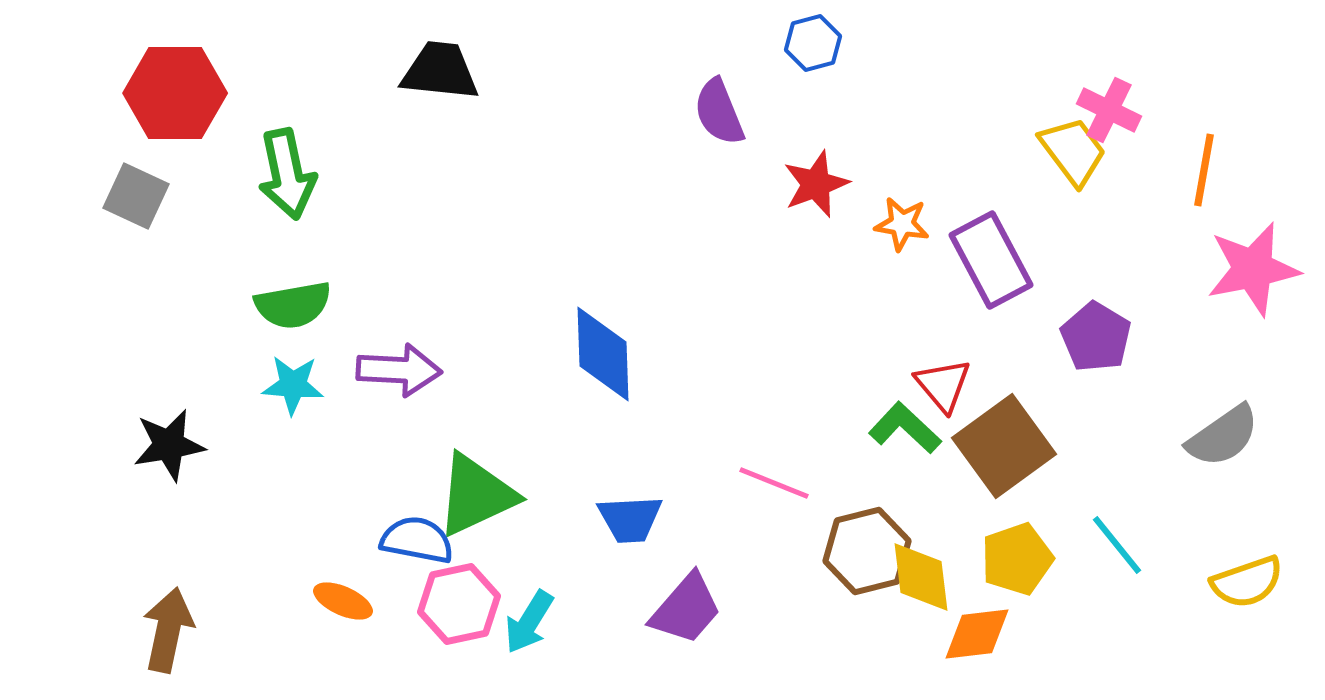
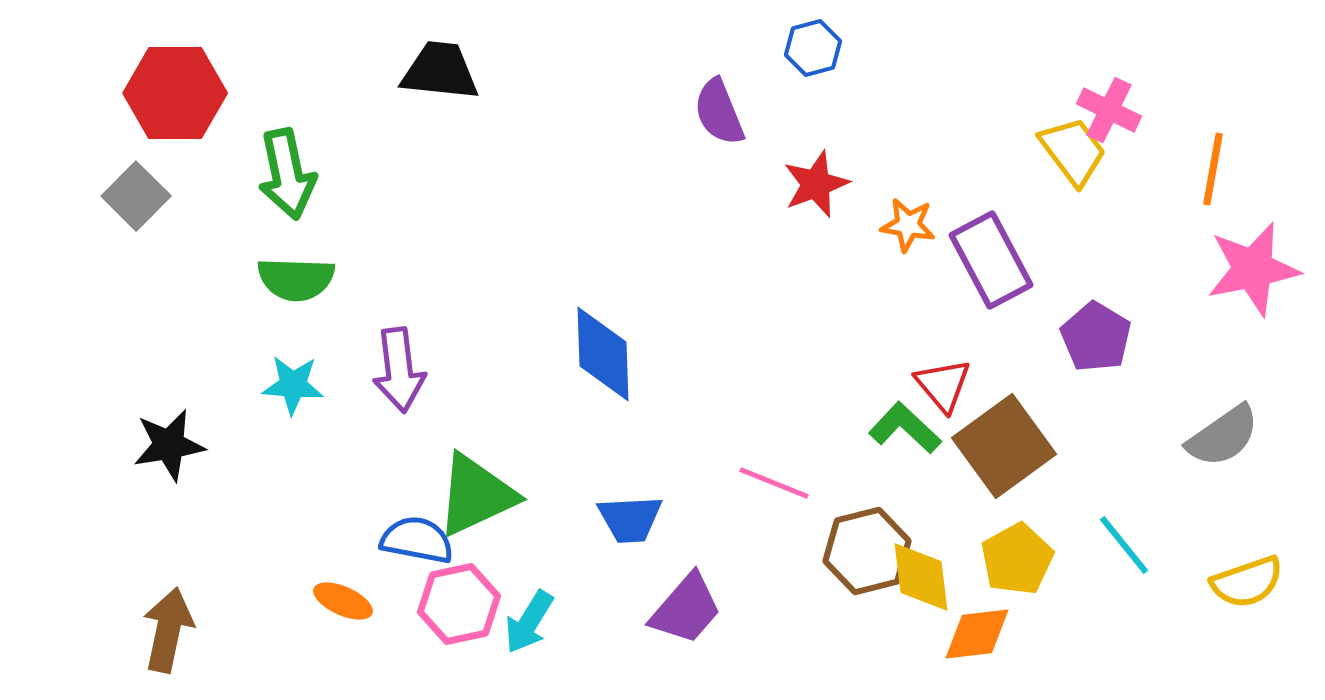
blue hexagon: moved 5 px down
orange line: moved 9 px right, 1 px up
gray square: rotated 20 degrees clockwise
orange star: moved 6 px right, 1 px down
green semicircle: moved 3 px right, 26 px up; rotated 12 degrees clockwise
purple arrow: rotated 80 degrees clockwise
cyan line: moved 7 px right
yellow pentagon: rotated 10 degrees counterclockwise
